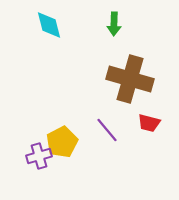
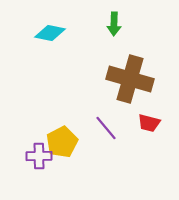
cyan diamond: moved 1 px right, 8 px down; rotated 64 degrees counterclockwise
purple line: moved 1 px left, 2 px up
purple cross: rotated 15 degrees clockwise
